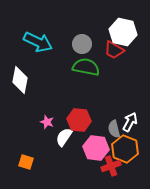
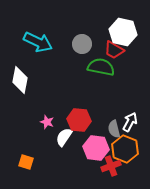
green semicircle: moved 15 px right
